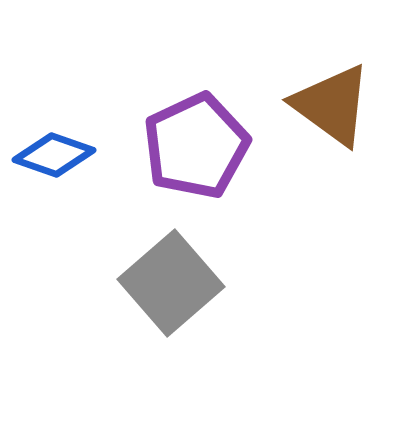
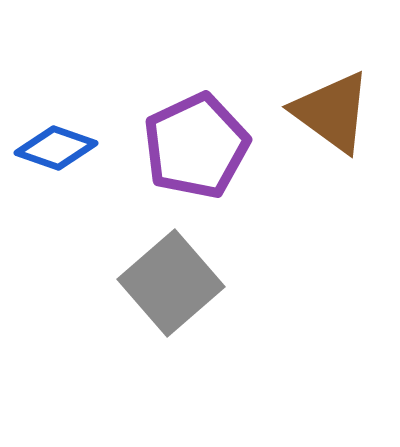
brown triangle: moved 7 px down
blue diamond: moved 2 px right, 7 px up
